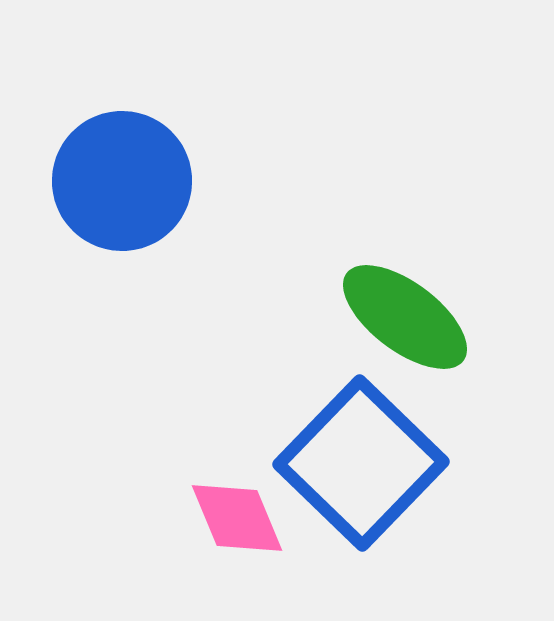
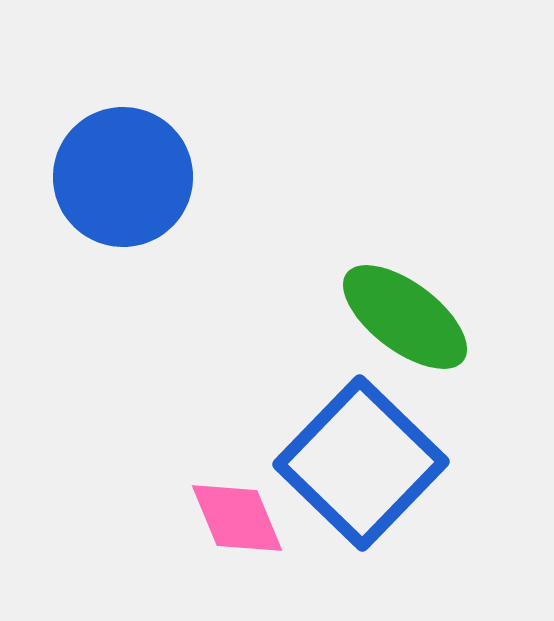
blue circle: moved 1 px right, 4 px up
